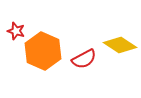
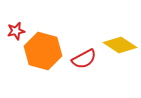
red star: rotated 30 degrees counterclockwise
orange hexagon: rotated 9 degrees counterclockwise
